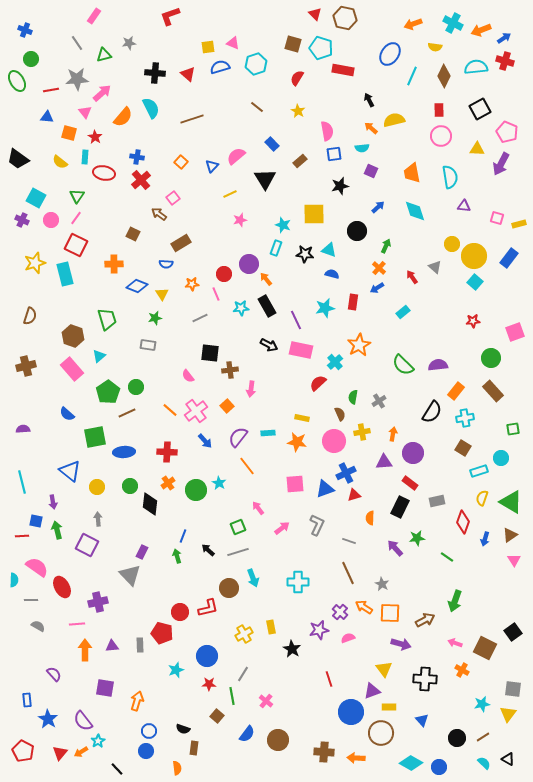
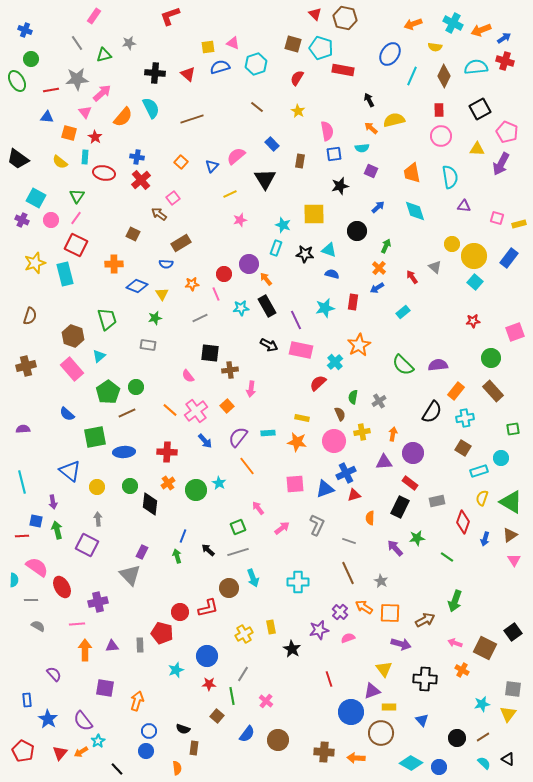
brown rectangle at (300, 161): rotated 40 degrees counterclockwise
gray star at (382, 584): moved 1 px left, 3 px up
